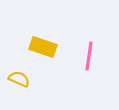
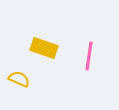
yellow rectangle: moved 1 px right, 1 px down
